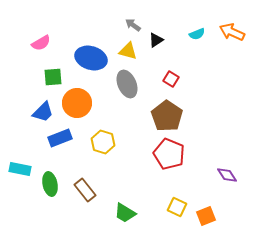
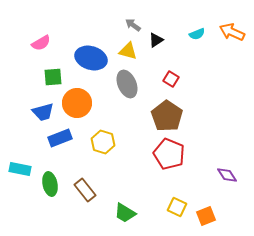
blue trapezoid: rotated 30 degrees clockwise
